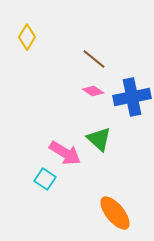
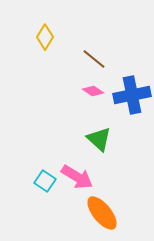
yellow diamond: moved 18 px right
blue cross: moved 2 px up
pink arrow: moved 12 px right, 24 px down
cyan square: moved 2 px down
orange ellipse: moved 13 px left
